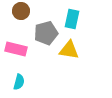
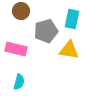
gray pentagon: moved 2 px up
